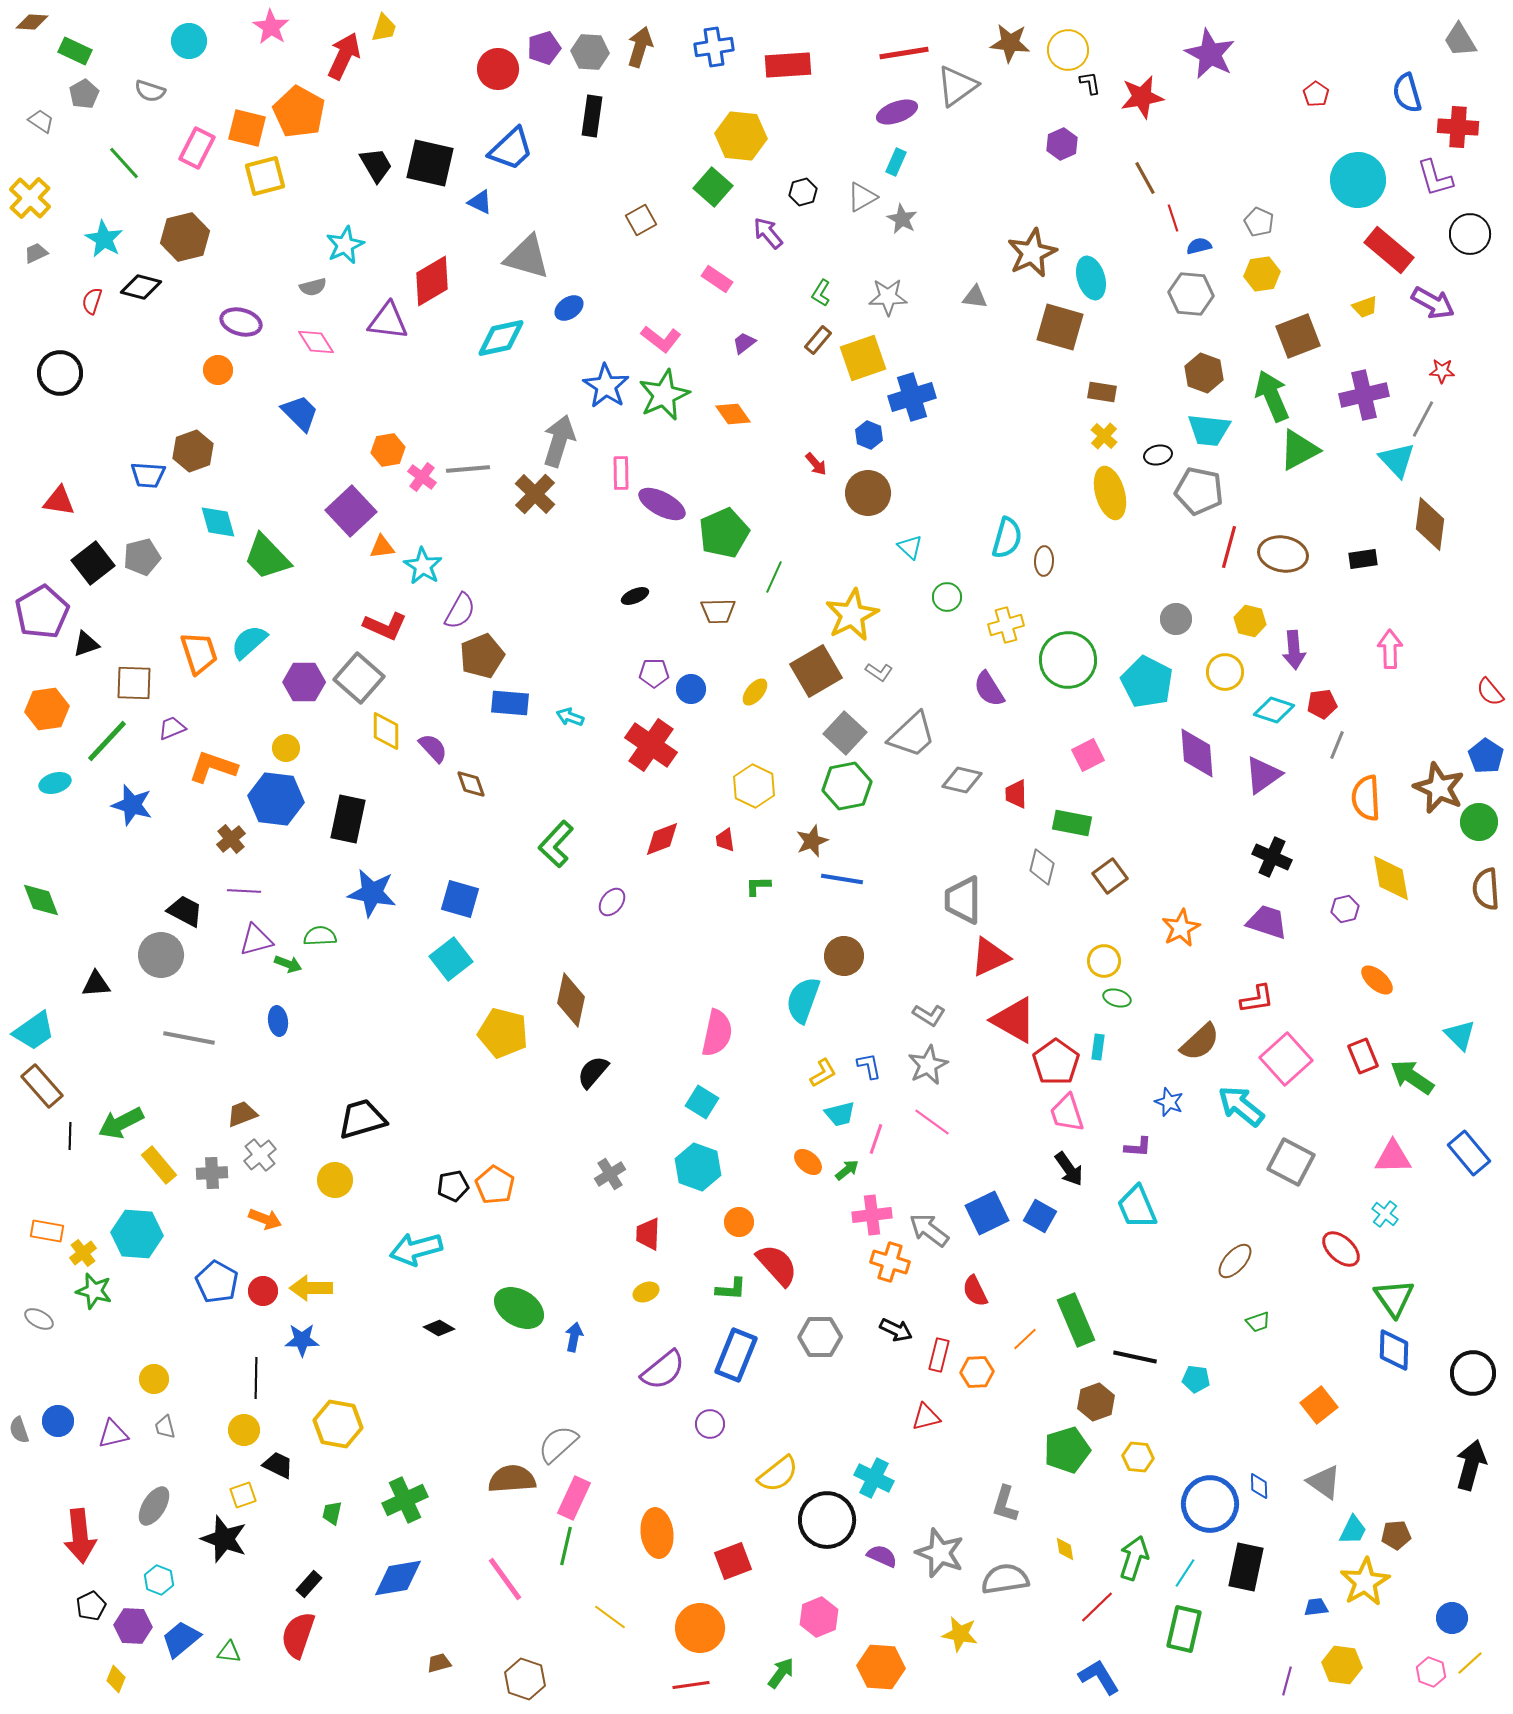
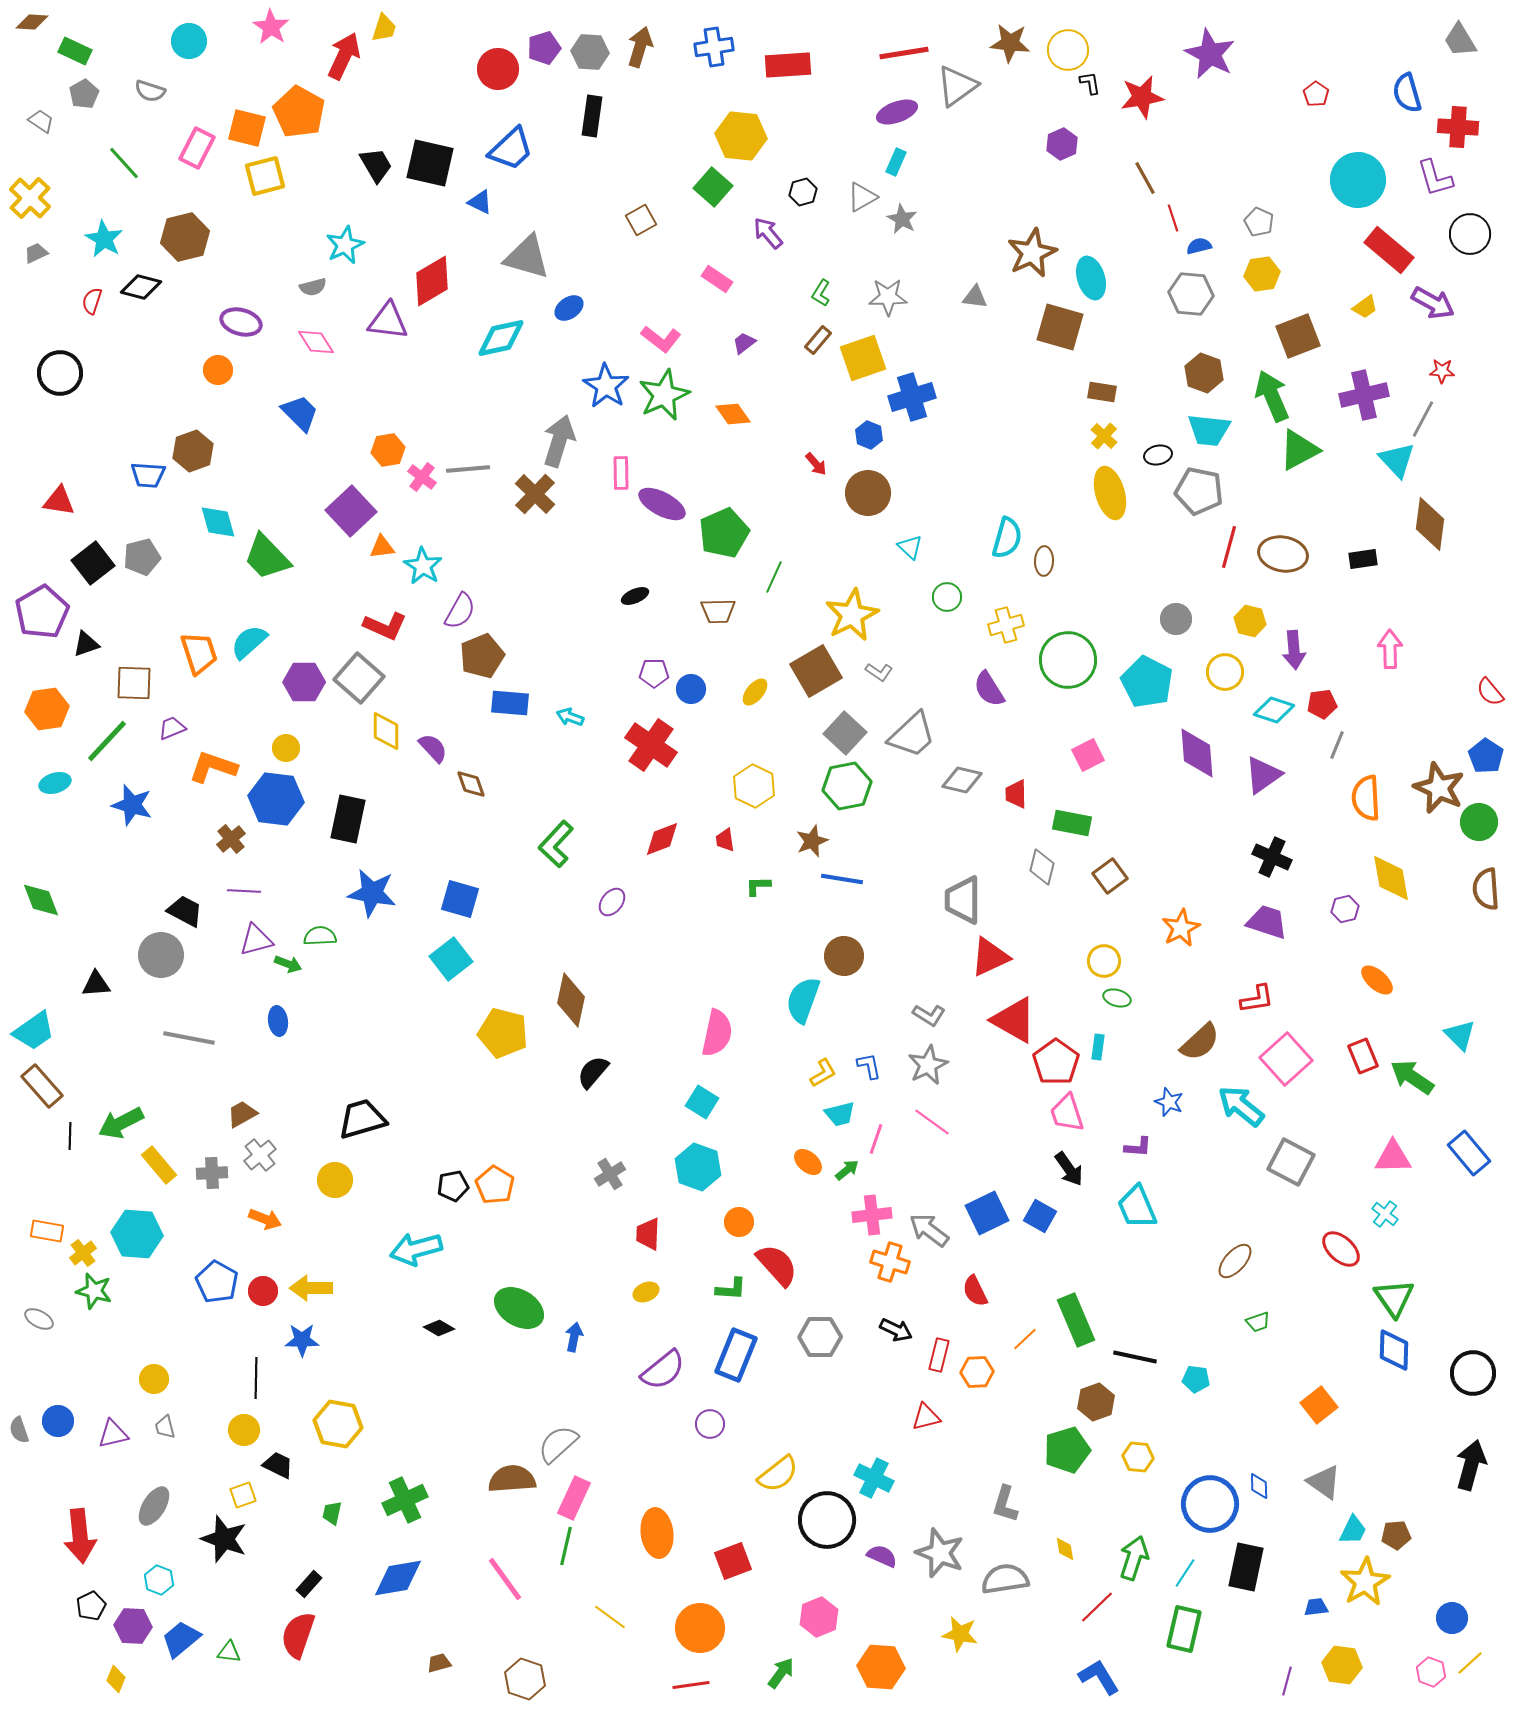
yellow trapezoid at (1365, 307): rotated 16 degrees counterclockwise
brown trapezoid at (242, 1114): rotated 8 degrees counterclockwise
